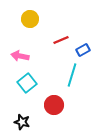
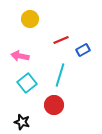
cyan line: moved 12 px left
